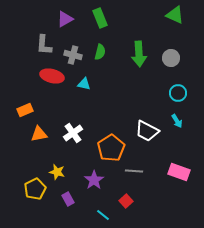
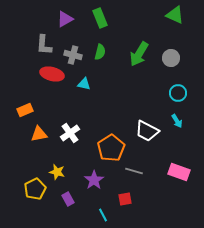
green arrow: rotated 35 degrees clockwise
red ellipse: moved 2 px up
white cross: moved 3 px left
gray line: rotated 12 degrees clockwise
red square: moved 1 px left, 2 px up; rotated 32 degrees clockwise
cyan line: rotated 24 degrees clockwise
